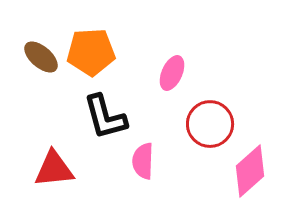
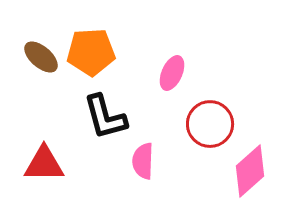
red triangle: moved 10 px left, 5 px up; rotated 6 degrees clockwise
